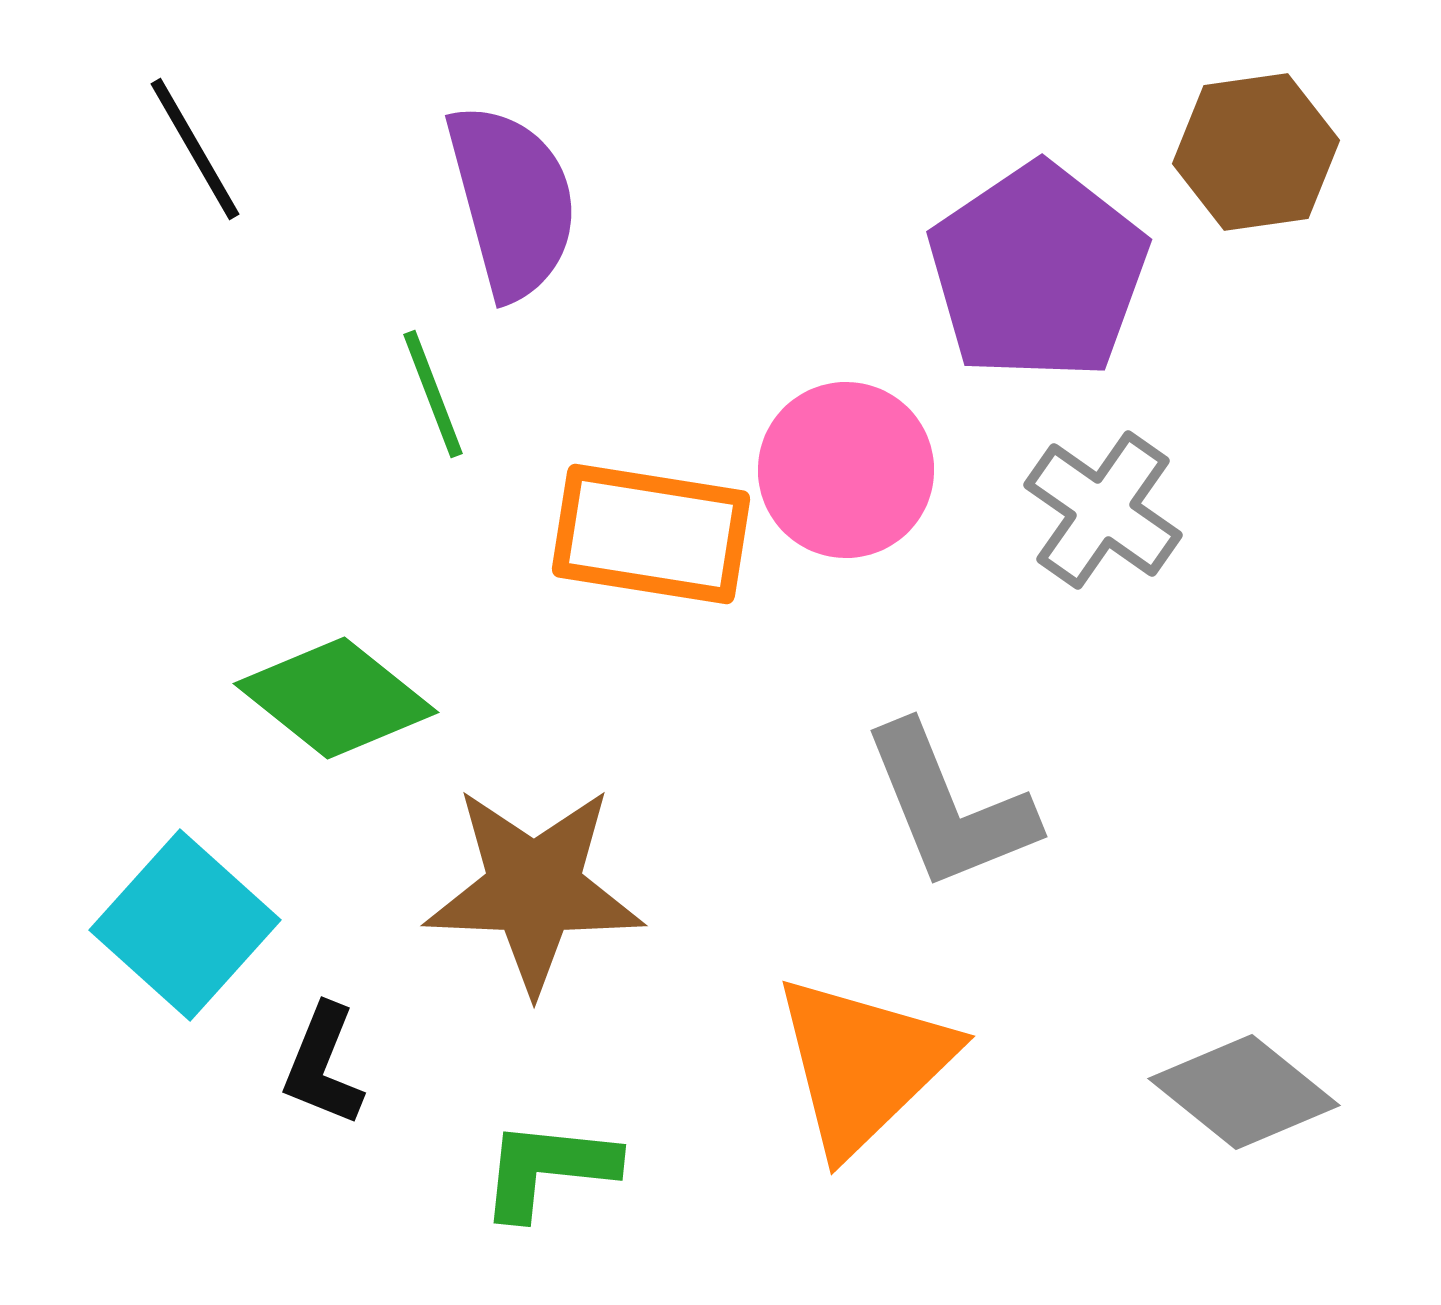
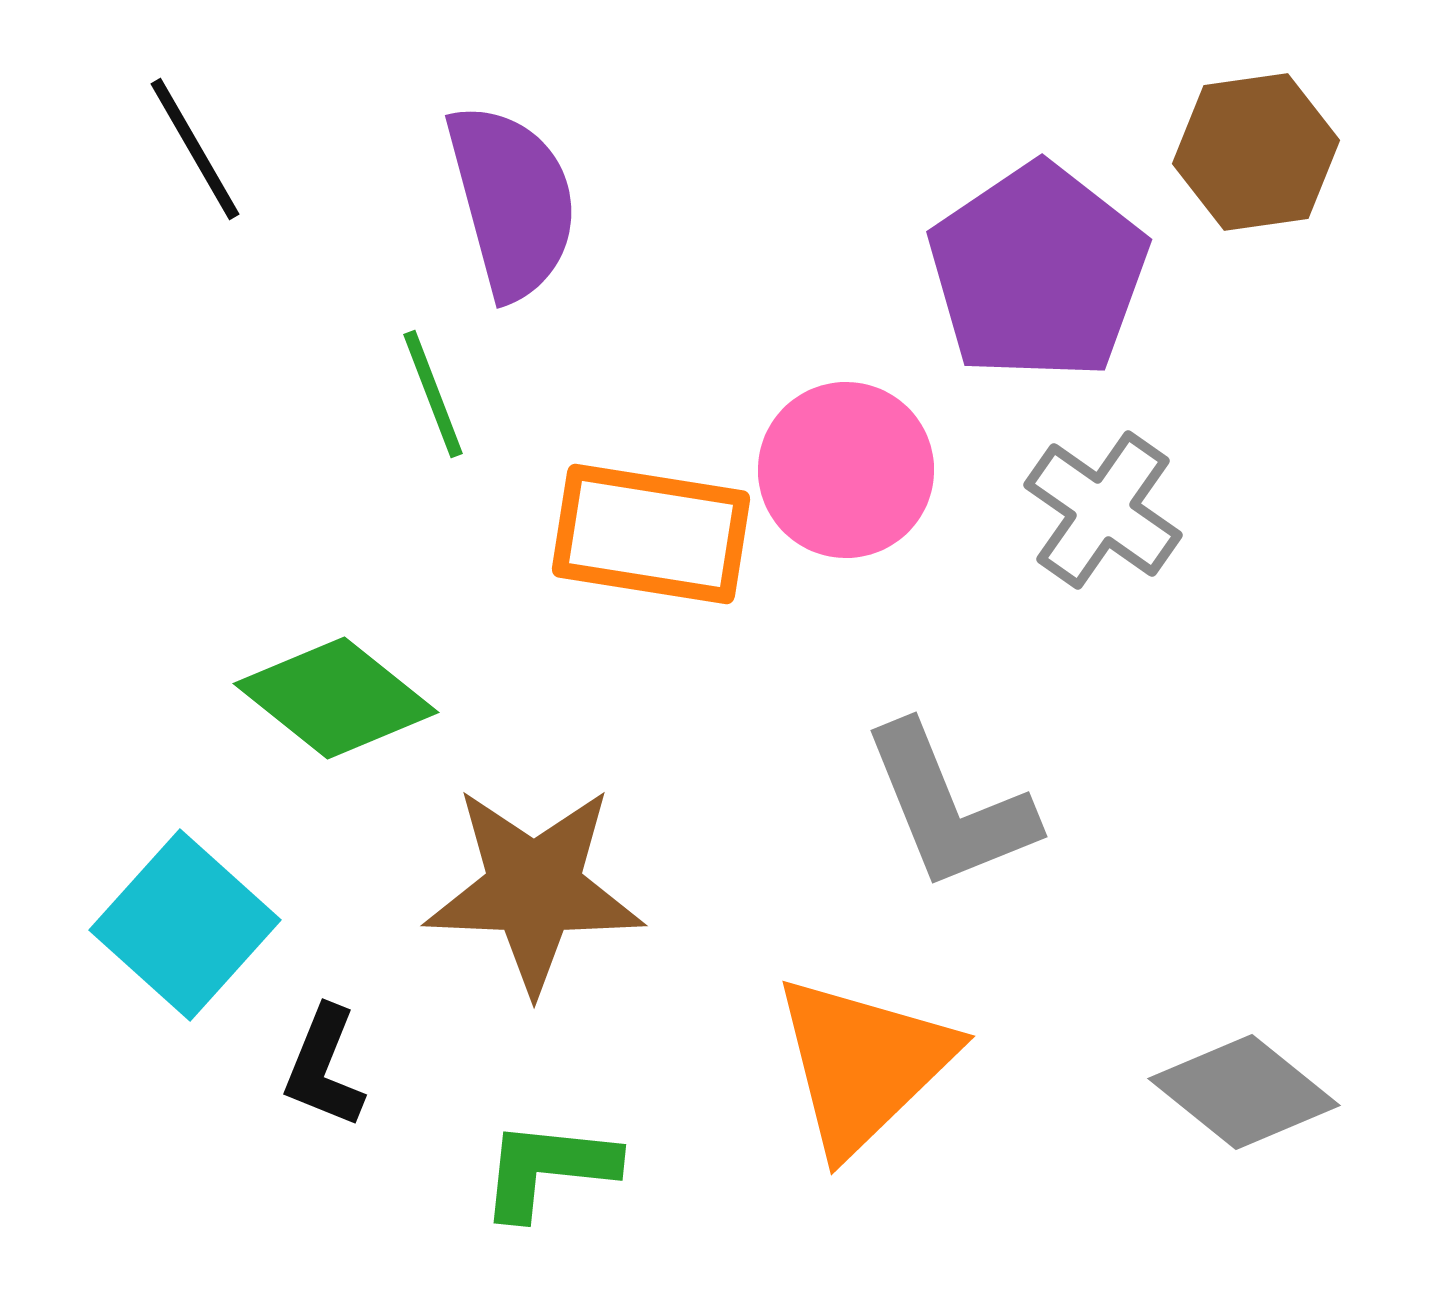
black L-shape: moved 1 px right, 2 px down
